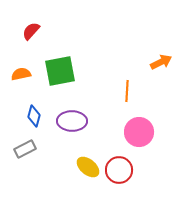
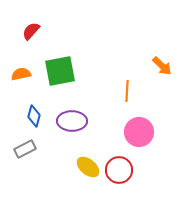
orange arrow: moved 1 px right, 4 px down; rotated 70 degrees clockwise
